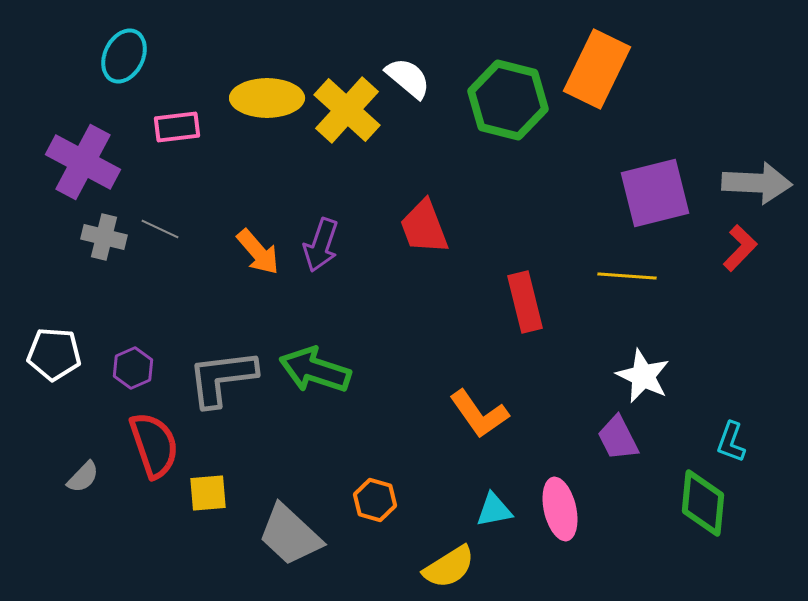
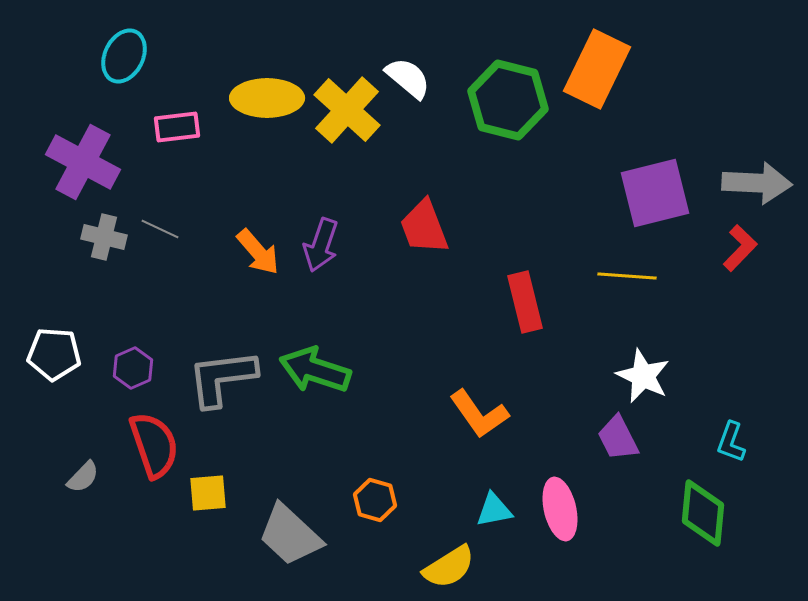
green diamond: moved 10 px down
